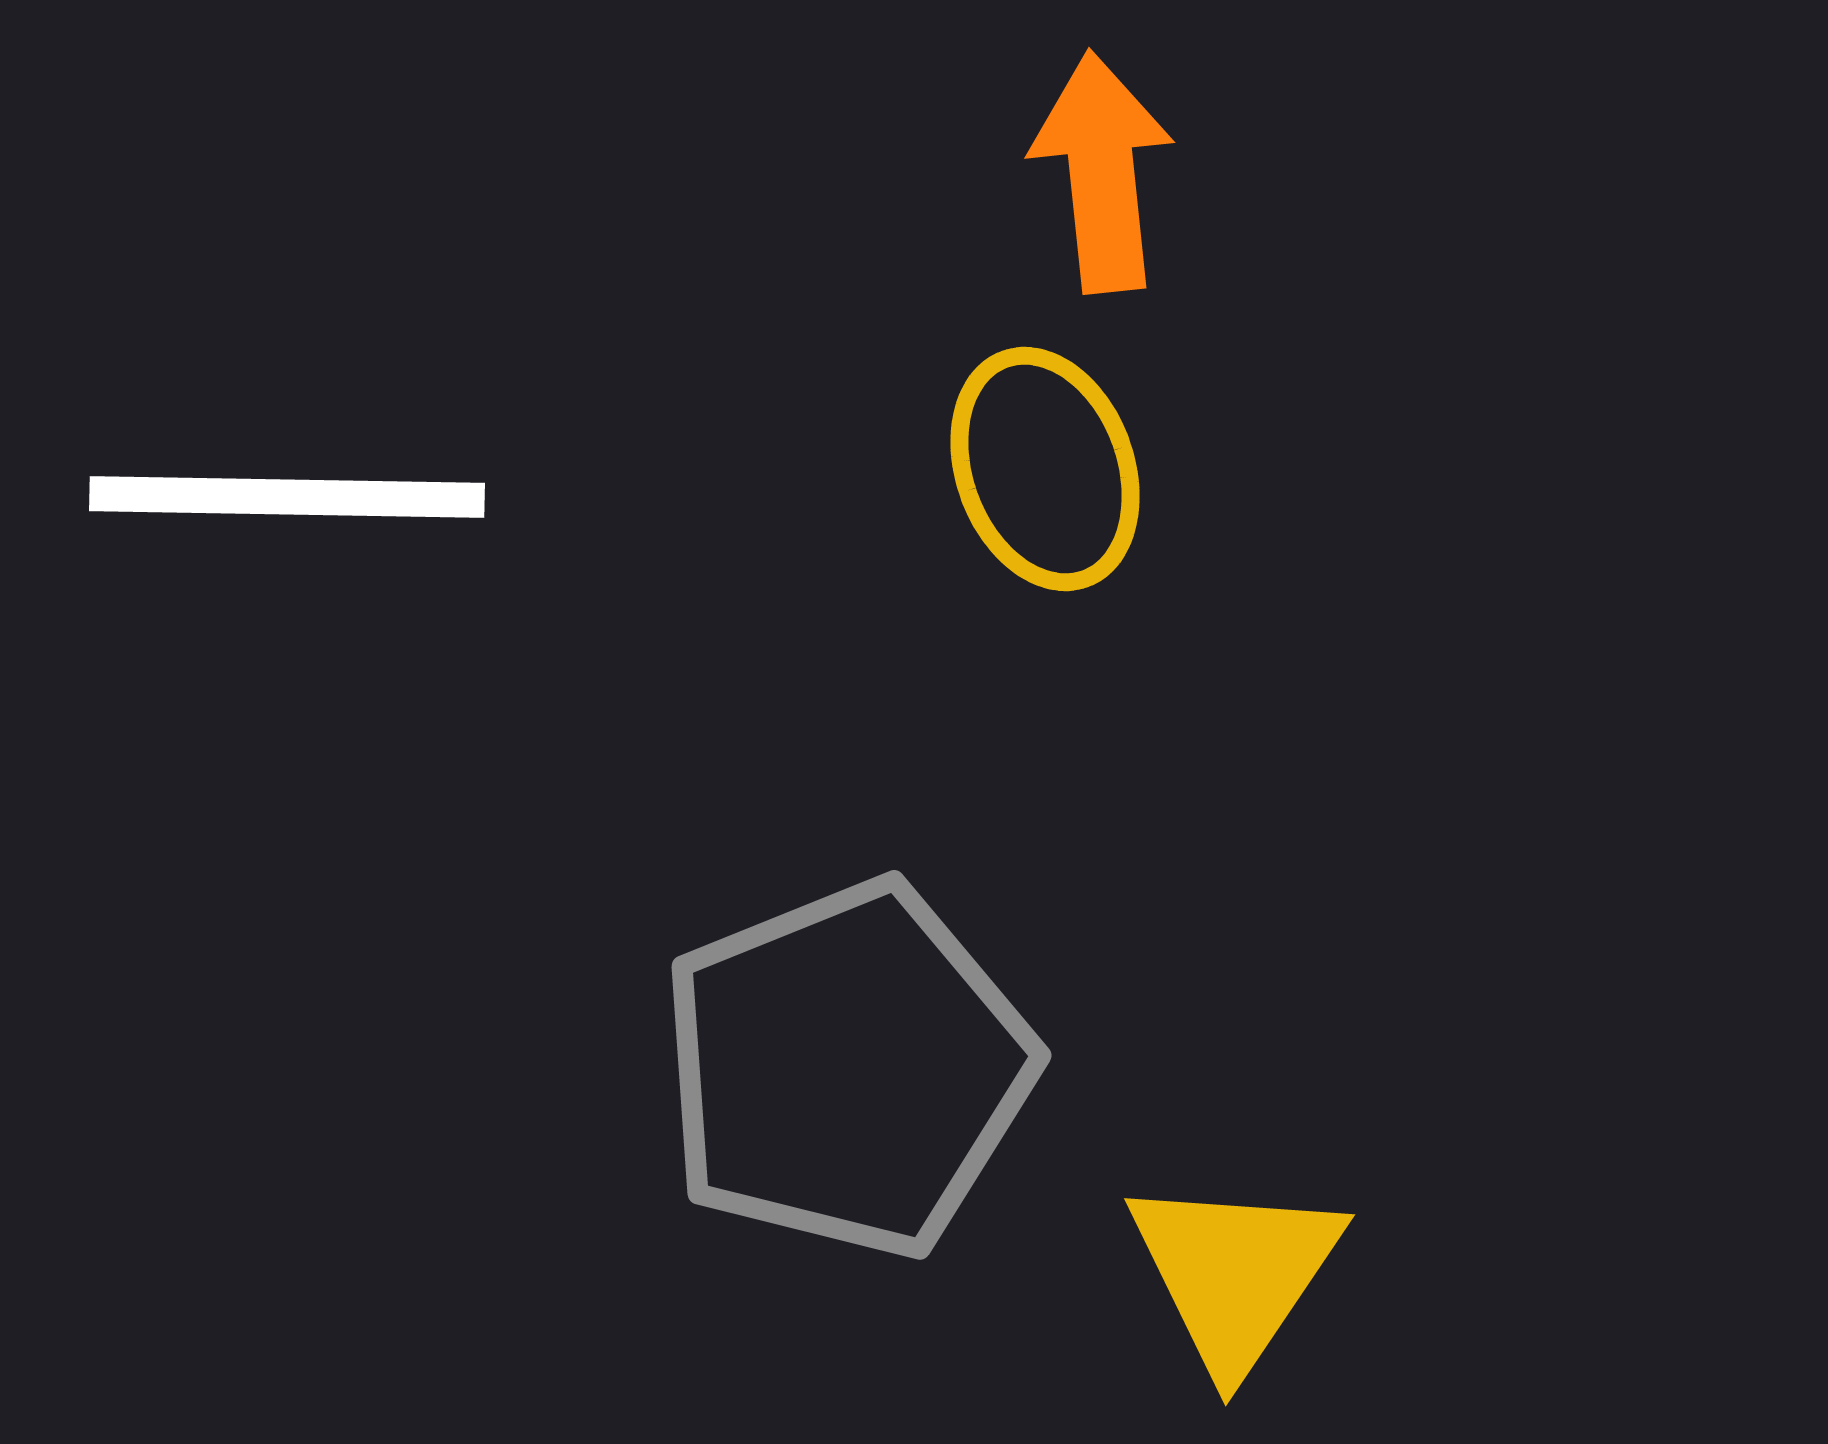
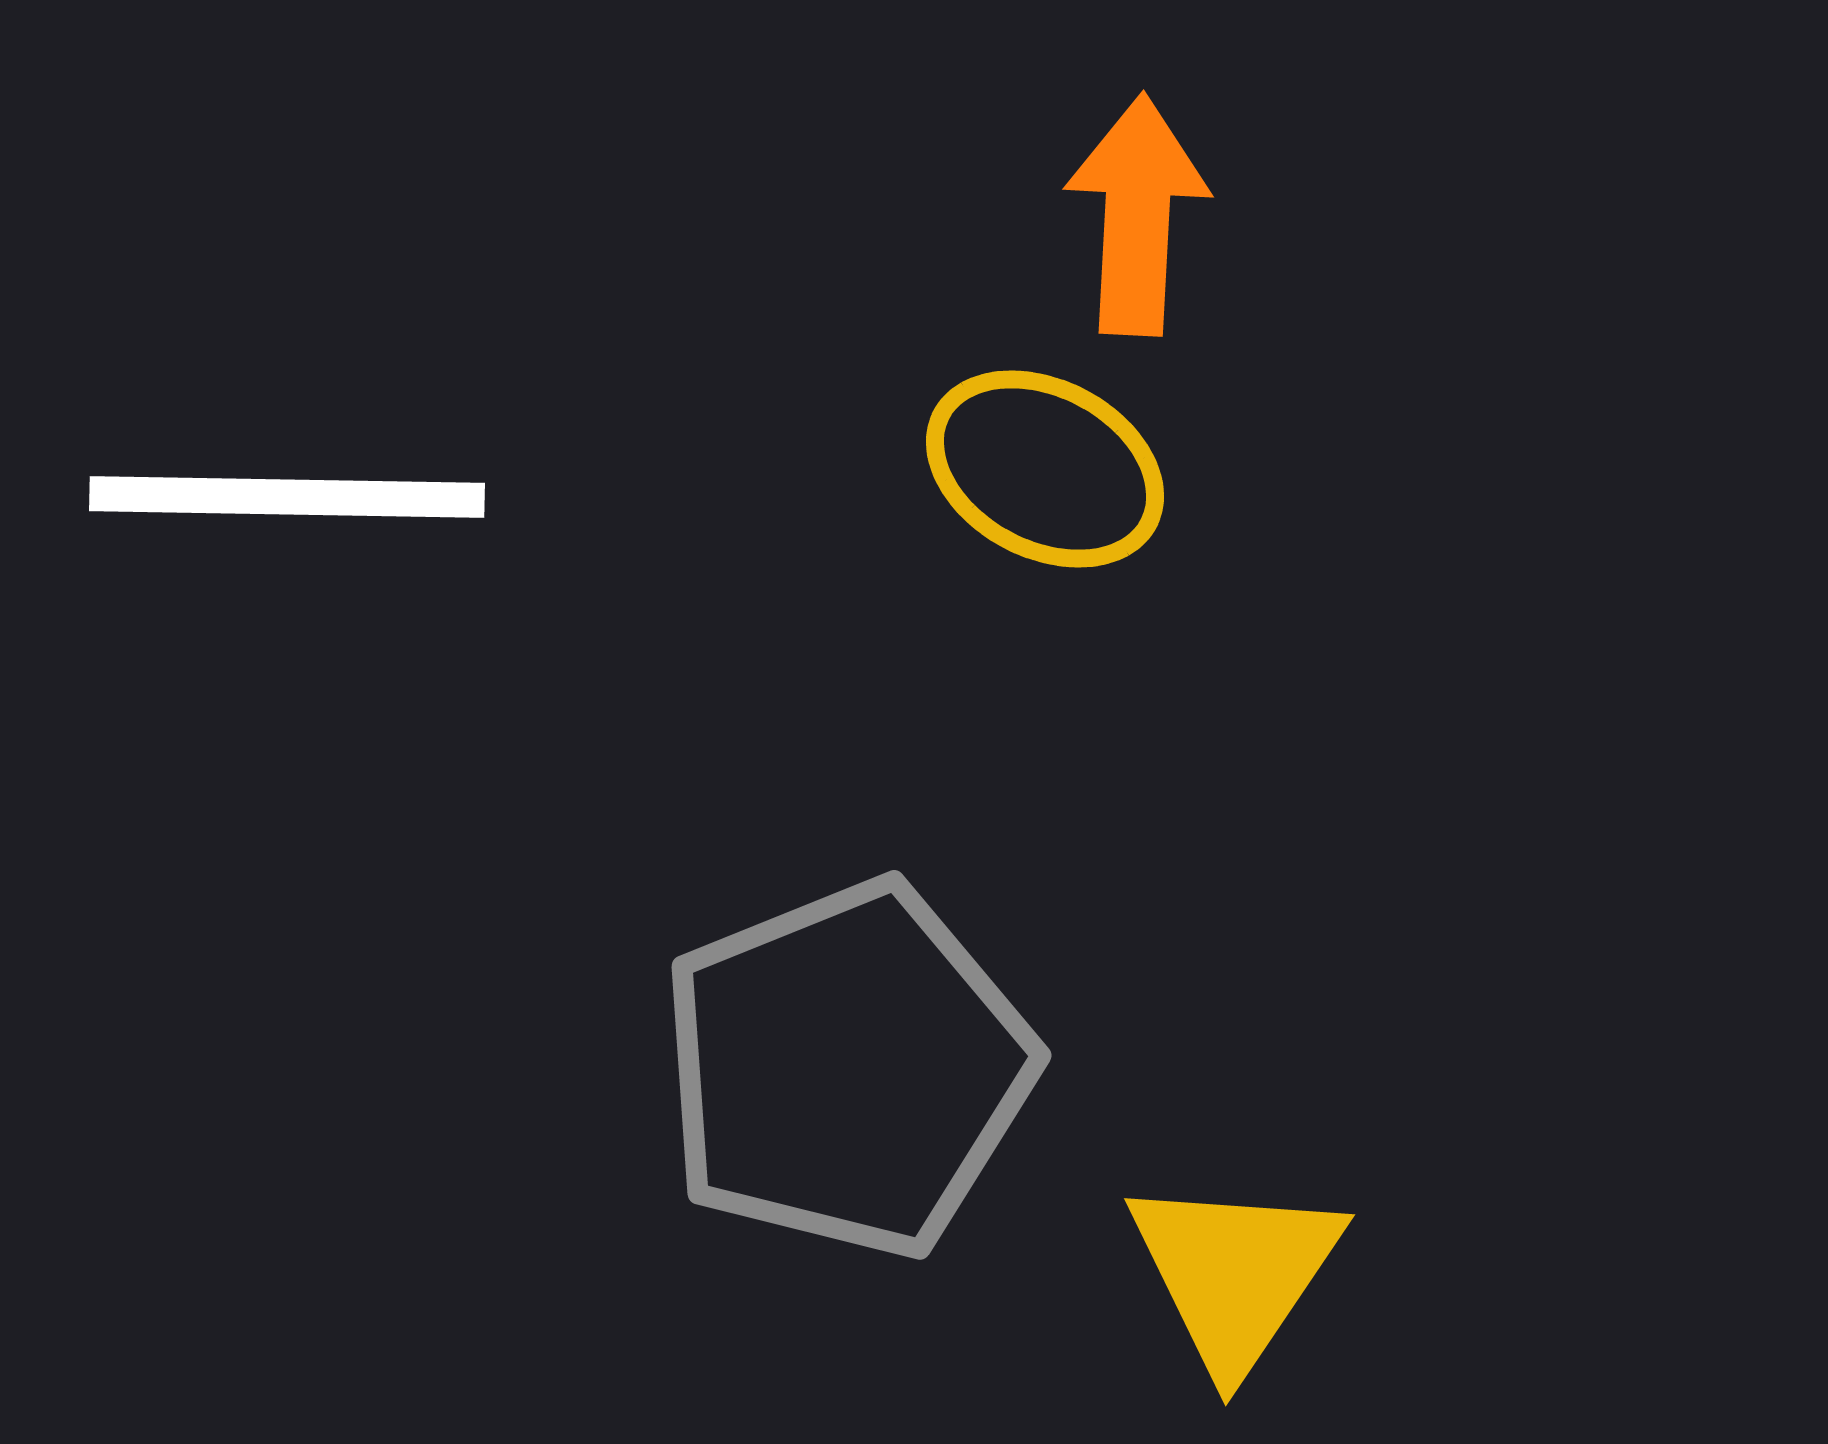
orange arrow: moved 35 px right, 43 px down; rotated 9 degrees clockwise
yellow ellipse: rotated 42 degrees counterclockwise
